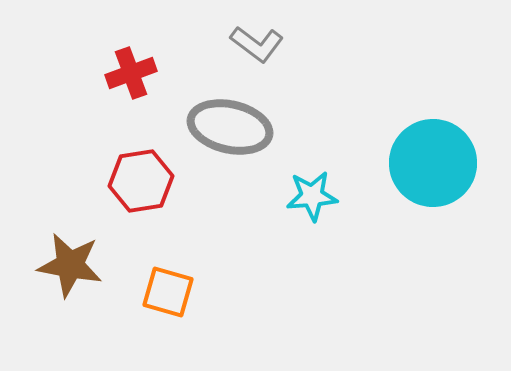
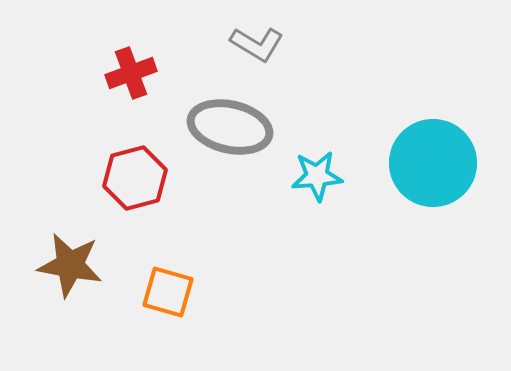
gray L-shape: rotated 6 degrees counterclockwise
red hexagon: moved 6 px left, 3 px up; rotated 6 degrees counterclockwise
cyan star: moved 5 px right, 20 px up
